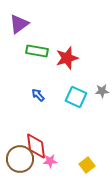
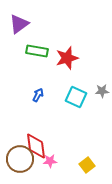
blue arrow: rotated 72 degrees clockwise
